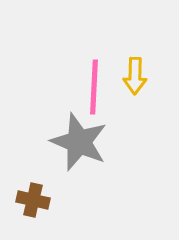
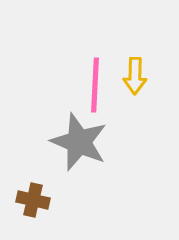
pink line: moved 1 px right, 2 px up
